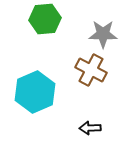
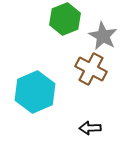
green hexagon: moved 20 px right; rotated 16 degrees counterclockwise
gray star: moved 2 px down; rotated 28 degrees clockwise
brown cross: moved 1 px up
